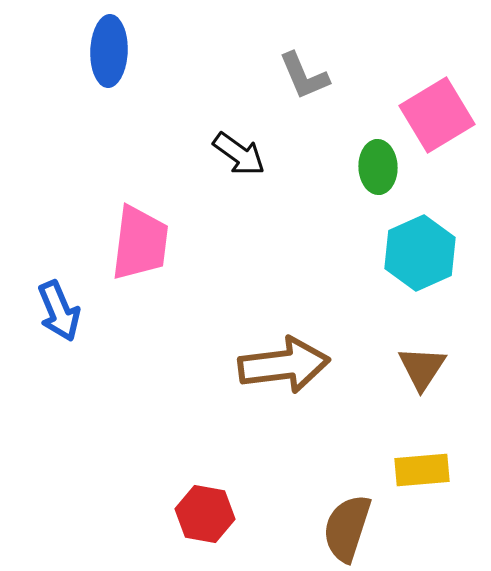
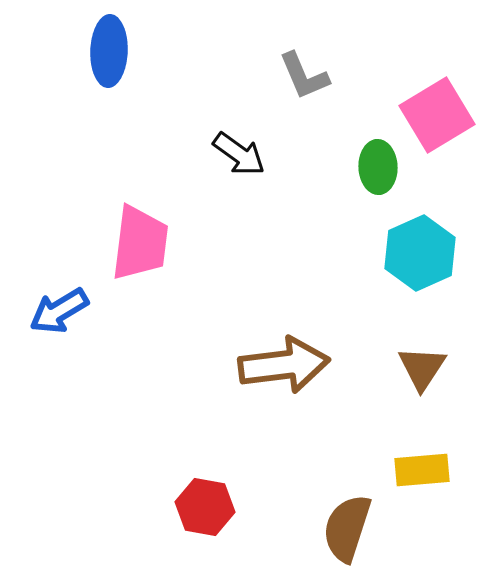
blue arrow: rotated 82 degrees clockwise
red hexagon: moved 7 px up
